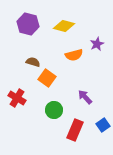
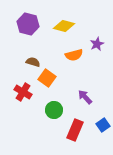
red cross: moved 6 px right, 6 px up
